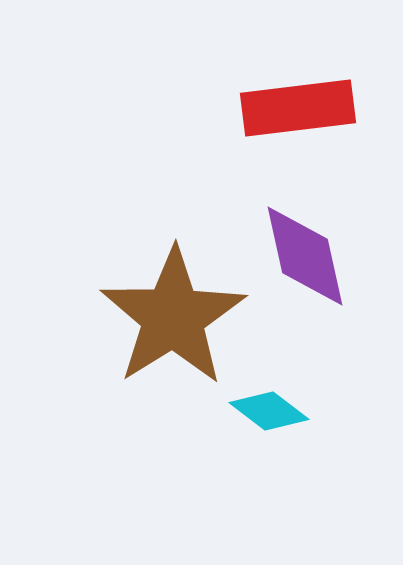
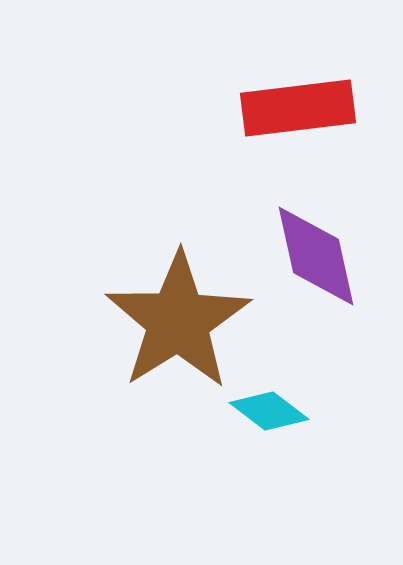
purple diamond: moved 11 px right
brown star: moved 5 px right, 4 px down
